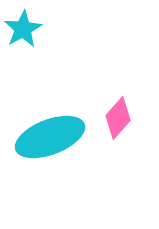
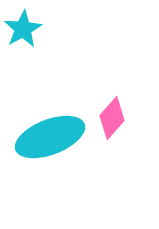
pink diamond: moved 6 px left
